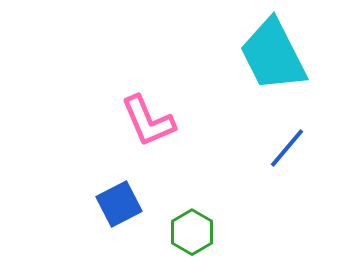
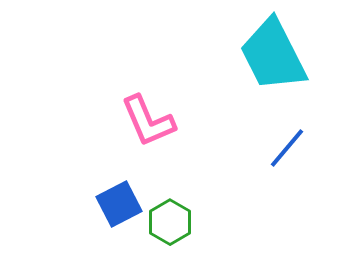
green hexagon: moved 22 px left, 10 px up
